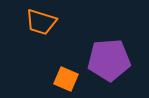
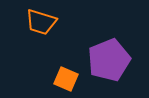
purple pentagon: rotated 18 degrees counterclockwise
